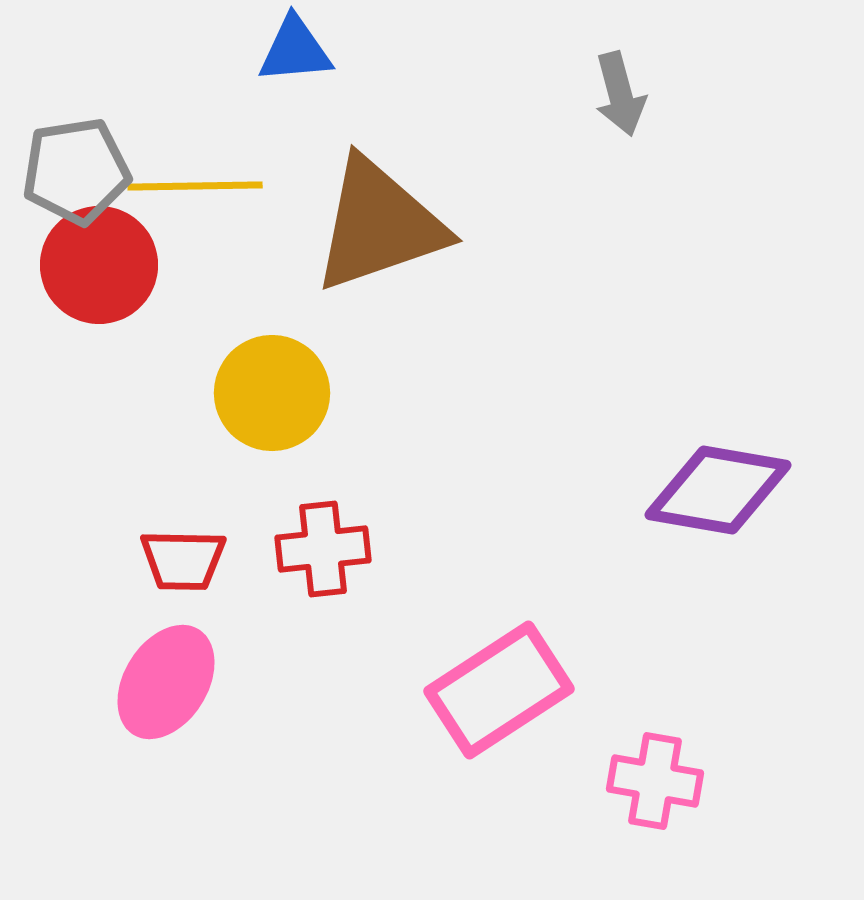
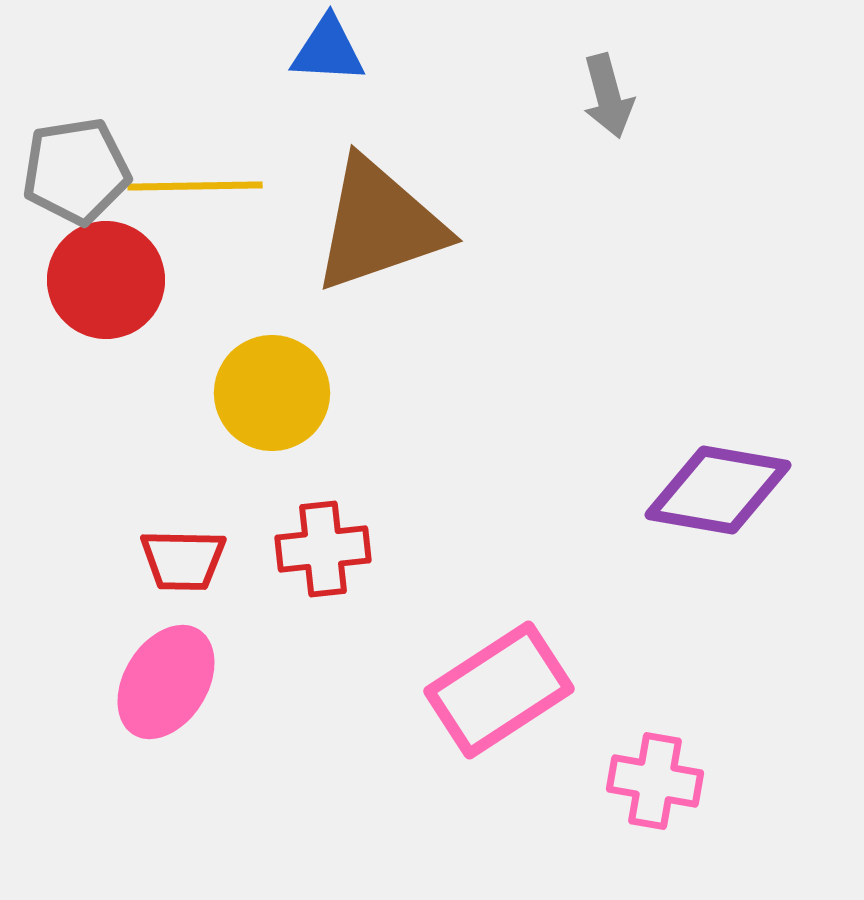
blue triangle: moved 33 px right; rotated 8 degrees clockwise
gray arrow: moved 12 px left, 2 px down
red circle: moved 7 px right, 15 px down
